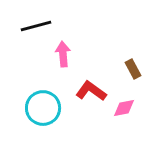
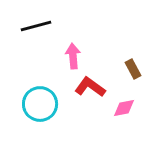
pink arrow: moved 10 px right, 2 px down
red L-shape: moved 1 px left, 4 px up
cyan circle: moved 3 px left, 4 px up
